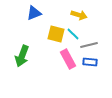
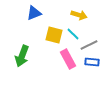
yellow square: moved 2 px left, 1 px down
gray line: rotated 12 degrees counterclockwise
blue rectangle: moved 2 px right
